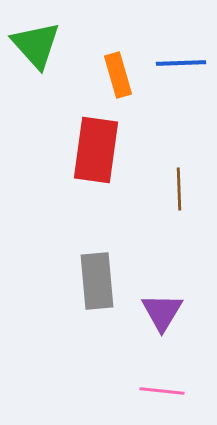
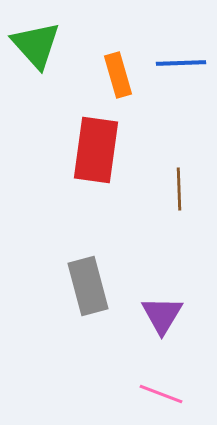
gray rectangle: moved 9 px left, 5 px down; rotated 10 degrees counterclockwise
purple triangle: moved 3 px down
pink line: moved 1 px left, 3 px down; rotated 15 degrees clockwise
